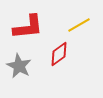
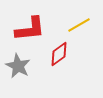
red L-shape: moved 2 px right, 2 px down
gray star: moved 1 px left
